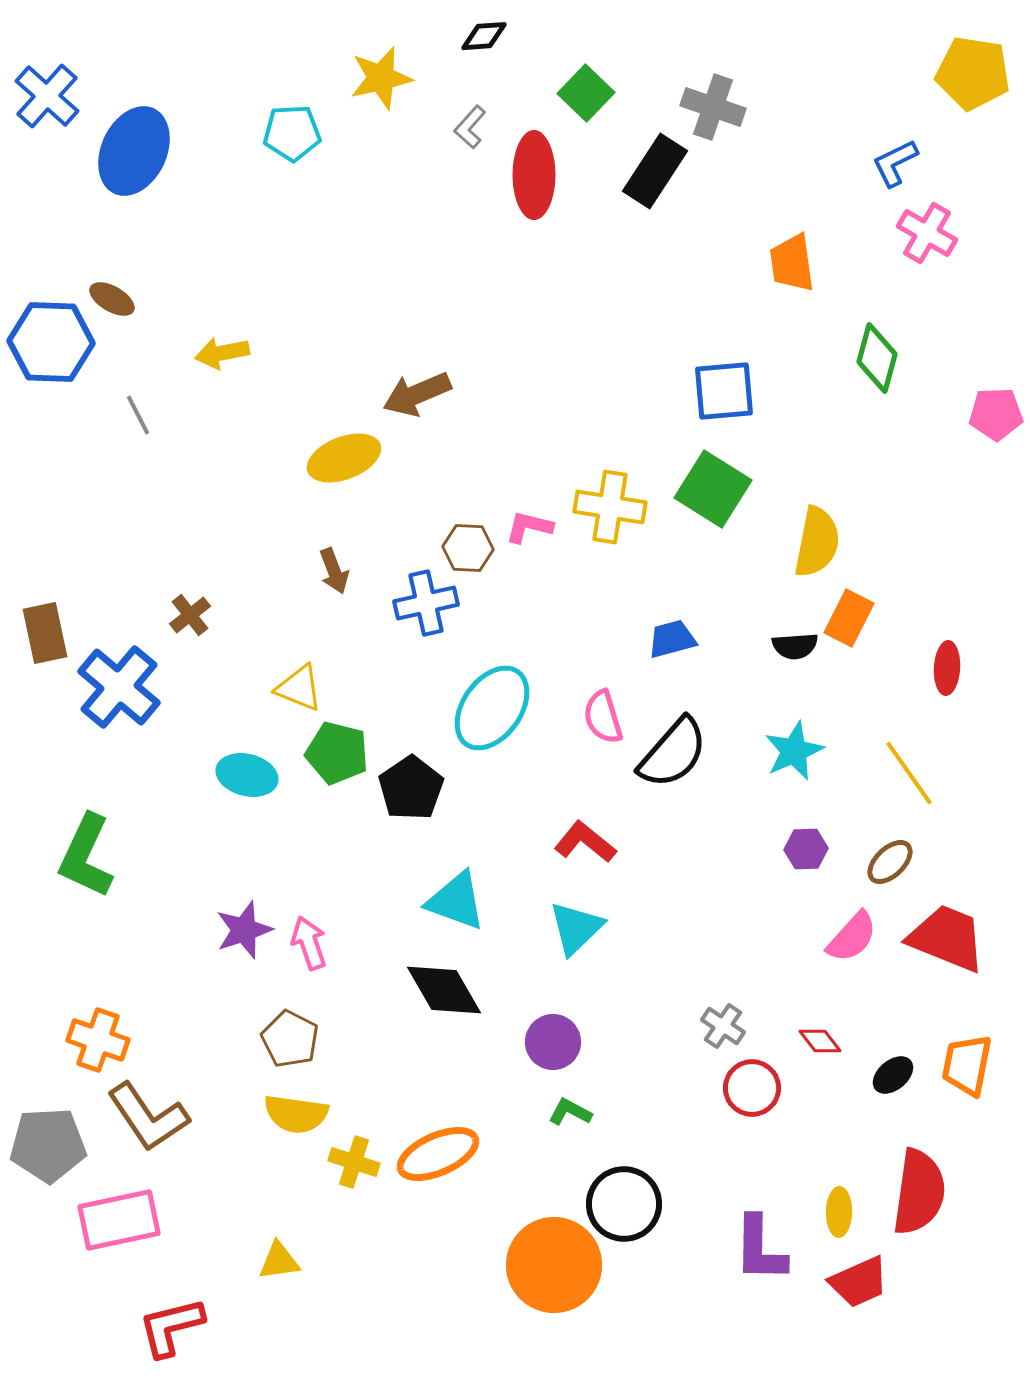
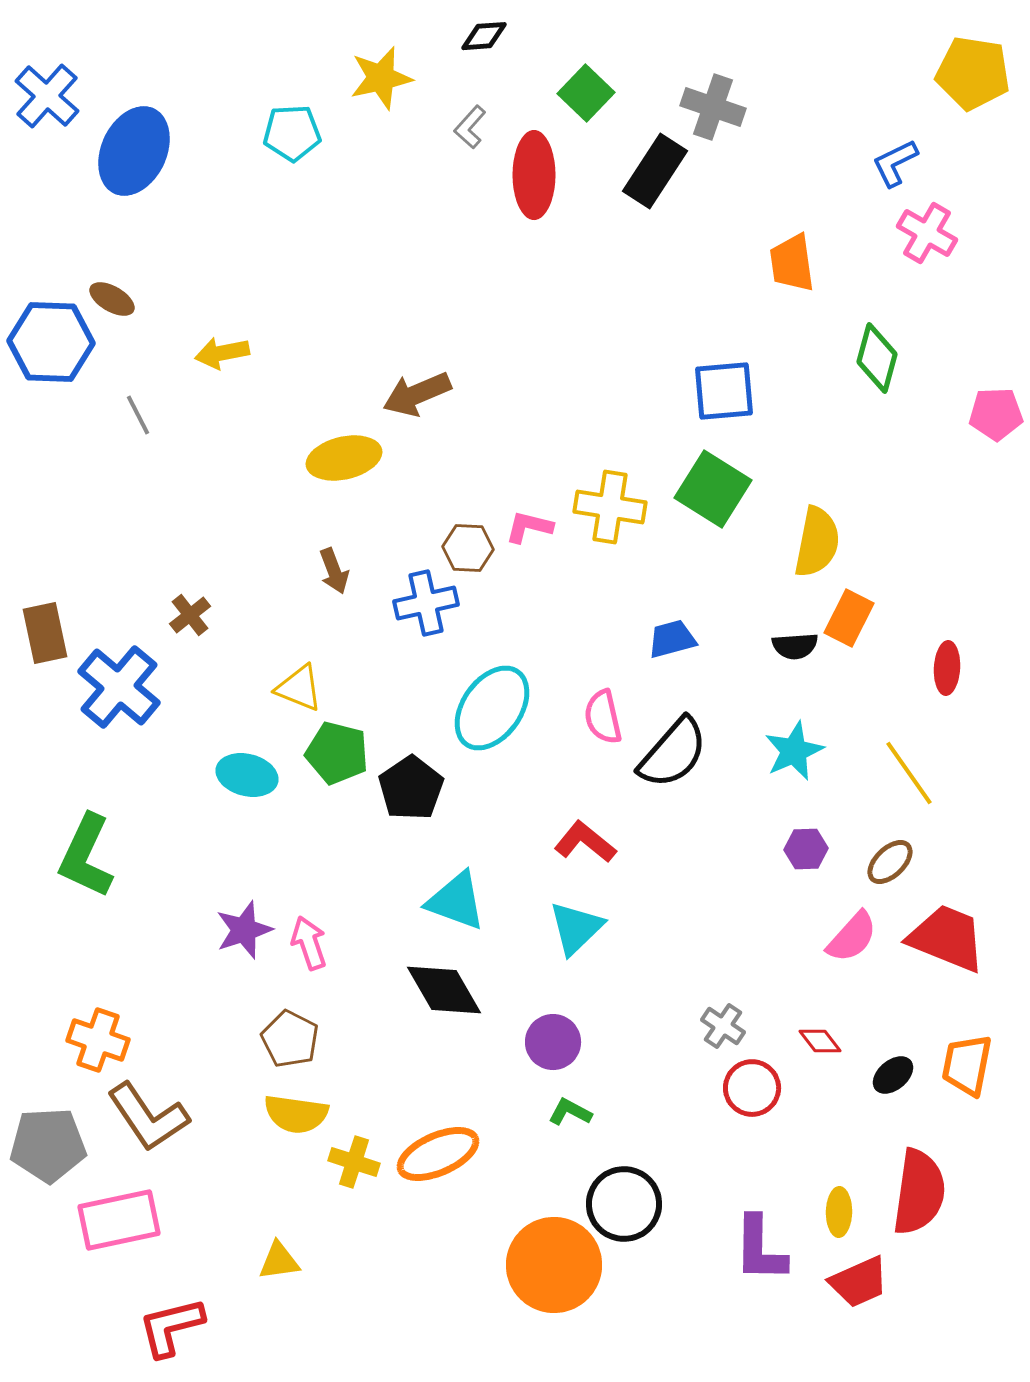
yellow ellipse at (344, 458): rotated 8 degrees clockwise
pink semicircle at (603, 717): rotated 4 degrees clockwise
